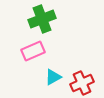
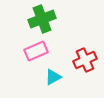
pink rectangle: moved 3 px right
red cross: moved 3 px right, 23 px up
